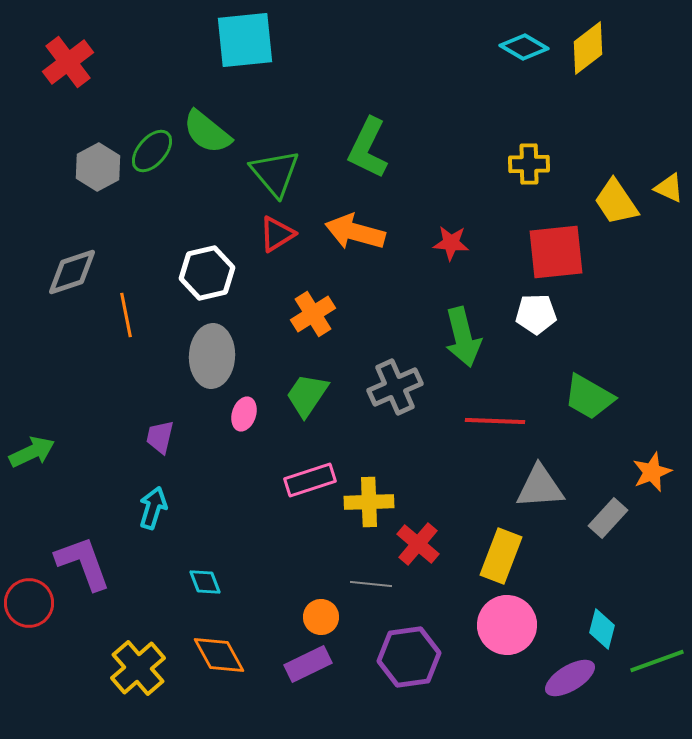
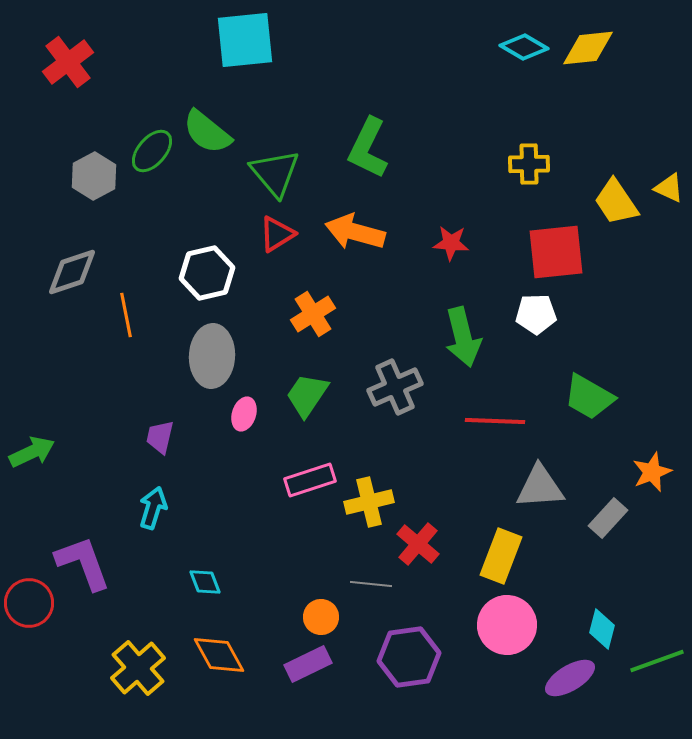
yellow diamond at (588, 48): rotated 32 degrees clockwise
gray hexagon at (98, 167): moved 4 px left, 9 px down
yellow cross at (369, 502): rotated 12 degrees counterclockwise
